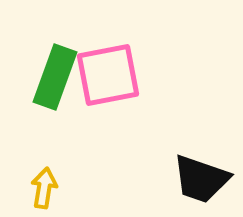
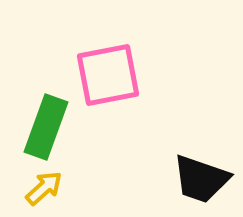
green rectangle: moved 9 px left, 50 px down
yellow arrow: rotated 39 degrees clockwise
